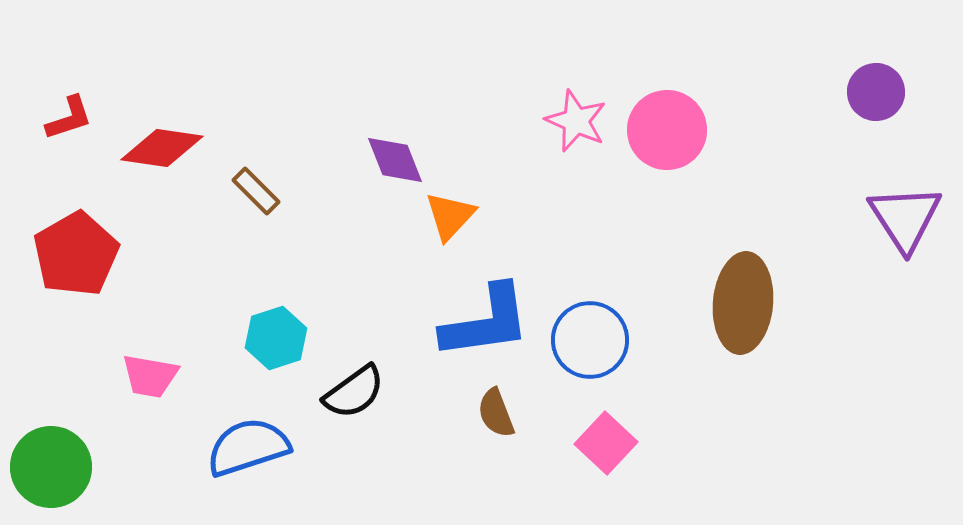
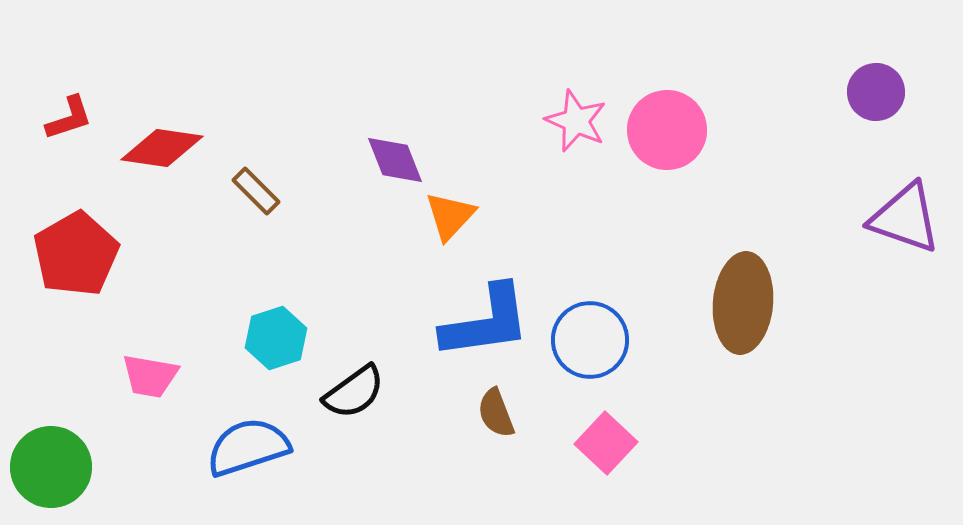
purple triangle: rotated 38 degrees counterclockwise
